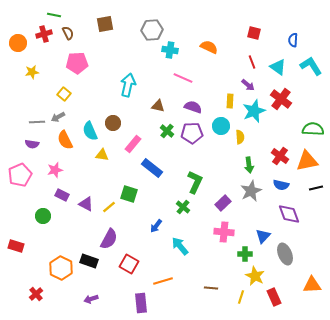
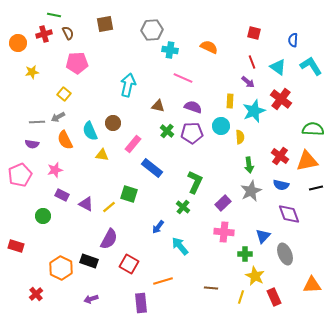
purple arrow at (248, 85): moved 3 px up
blue arrow at (156, 226): moved 2 px right, 1 px down
